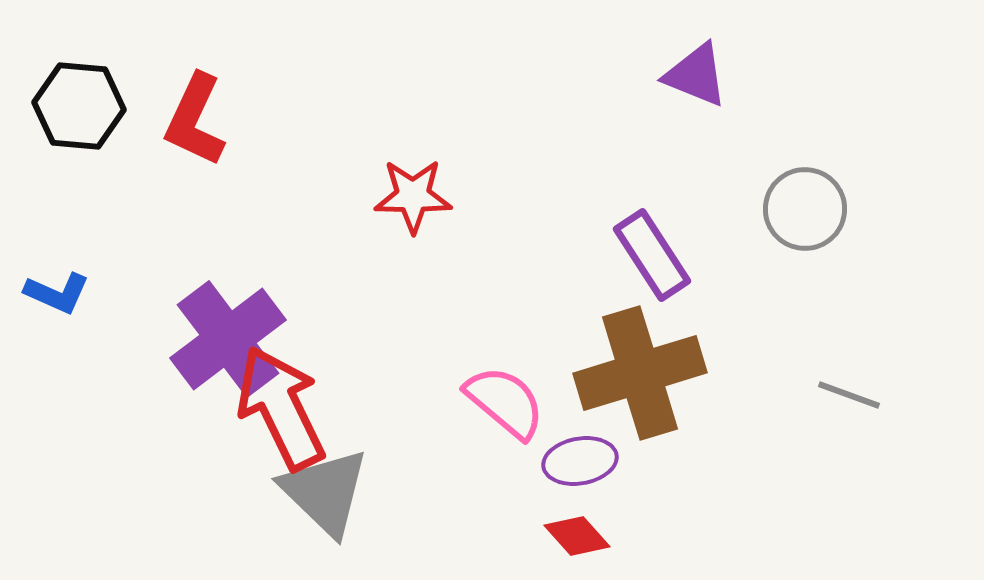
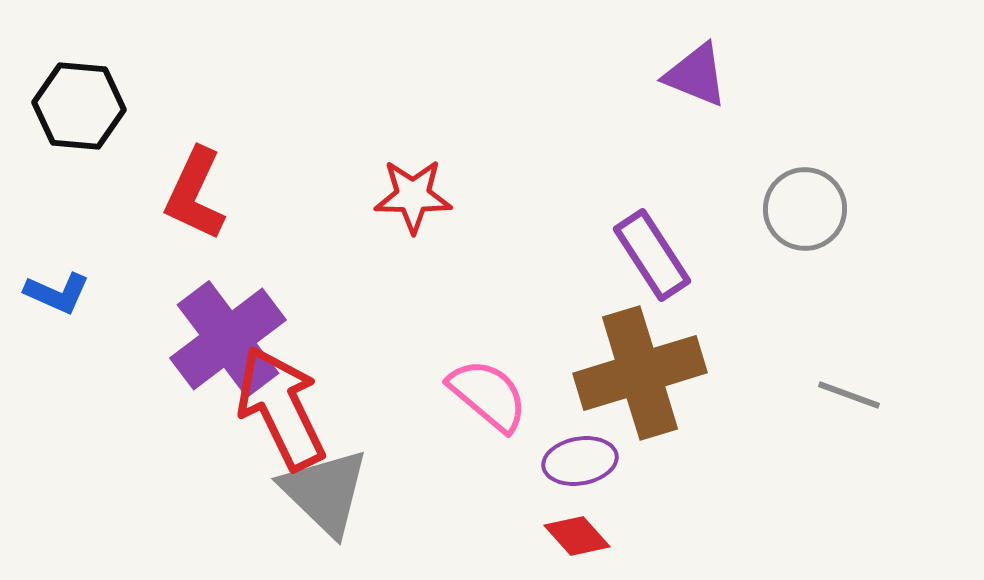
red L-shape: moved 74 px down
pink semicircle: moved 17 px left, 7 px up
